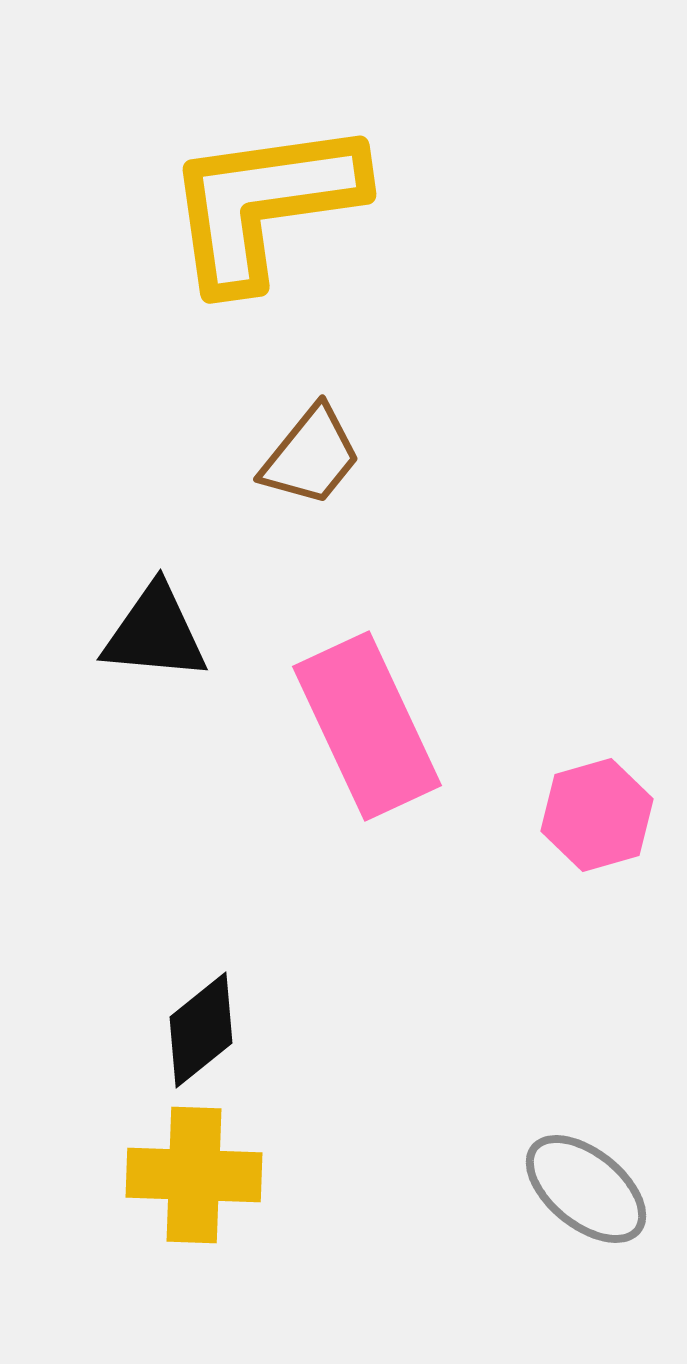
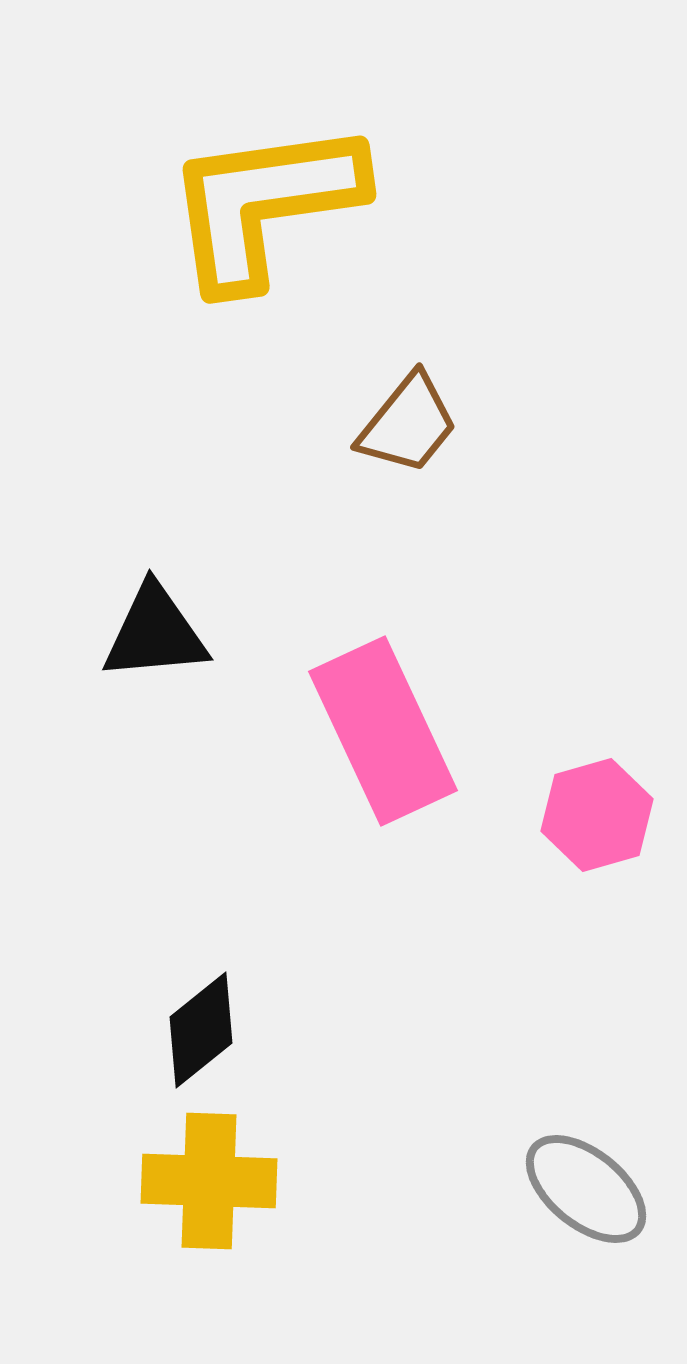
brown trapezoid: moved 97 px right, 32 px up
black triangle: rotated 10 degrees counterclockwise
pink rectangle: moved 16 px right, 5 px down
yellow cross: moved 15 px right, 6 px down
